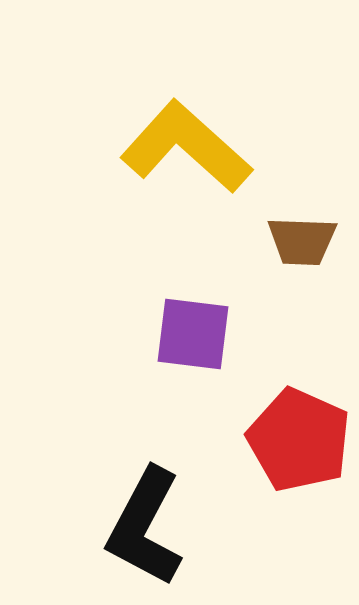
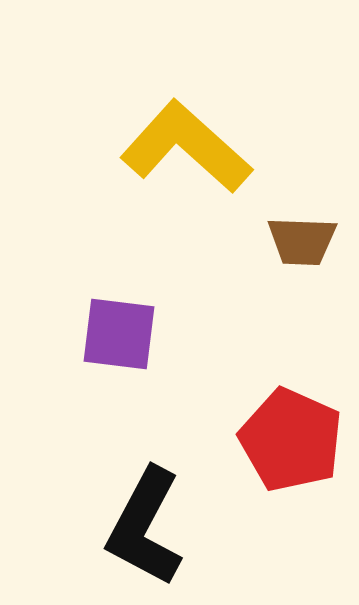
purple square: moved 74 px left
red pentagon: moved 8 px left
